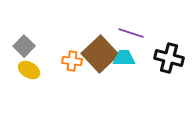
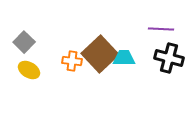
purple line: moved 30 px right, 4 px up; rotated 15 degrees counterclockwise
gray square: moved 4 px up
